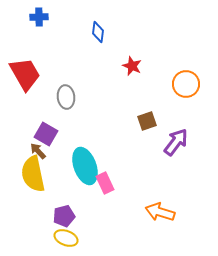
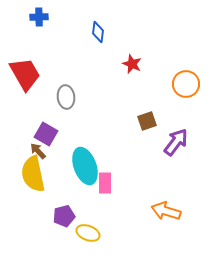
red star: moved 2 px up
pink rectangle: rotated 25 degrees clockwise
orange arrow: moved 6 px right, 1 px up
yellow ellipse: moved 22 px right, 5 px up
